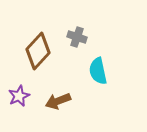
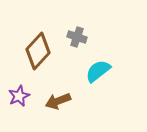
cyan semicircle: rotated 64 degrees clockwise
